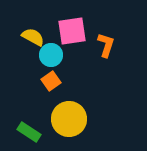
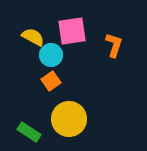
orange L-shape: moved 8 px right
